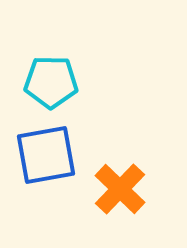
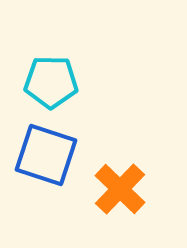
blue square: rotated 28 degrees clockwise
